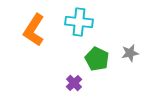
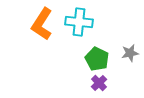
orange L-shape: moved 8 px right, 6 px up
purple cross: moved 25 px right
